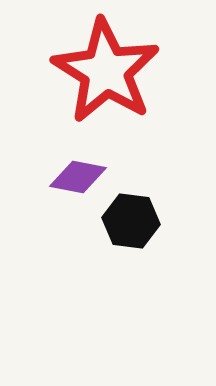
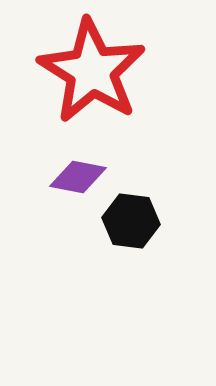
red star: moved 14 px left
